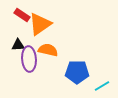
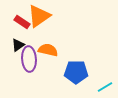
red rectangle: moved 7 px down
orange triangle: moved 1 px left, 8 px up
black triangle: rotated 32 degrees counterclockwise
blue pentagon: moved 1 px left
cyan line: moved 3 px right, 1 px down
